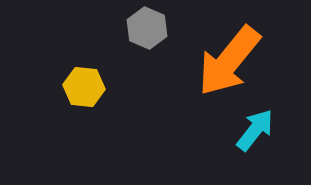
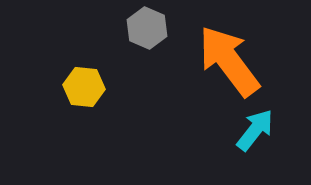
orange arrow: rotated 104 degrees clockwise
